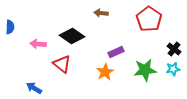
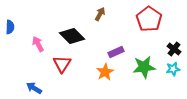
brown arrow: moved 1 px left, 1 px down; rotated 112 degrees clockwise
black diamond: rotated 10 degrees clockwise
pink arrow: rotated 56 degrees clockwise
red triangle: rotated 24 degrees clockwise
green star: moved 1 px left, 3 px up
